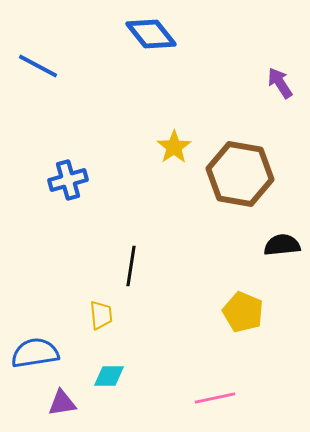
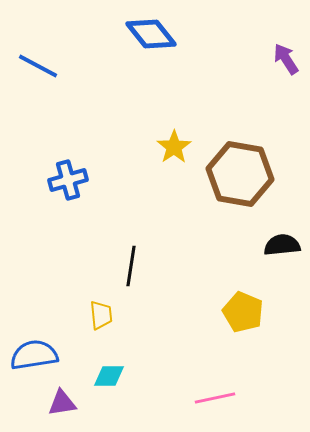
purple arrow: moved 6 px right, 24 px up
blue semicircle: moved 1 px left, 2 px down
